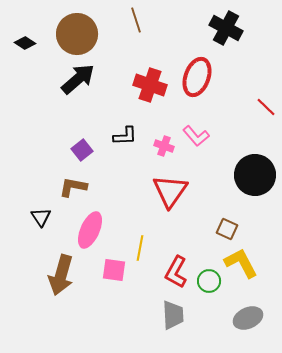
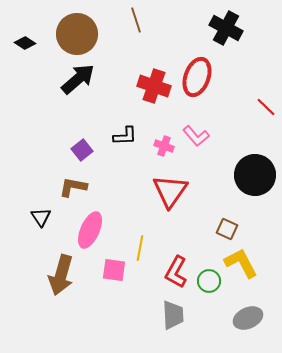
red cross: moved 4 px right, 1 px down
